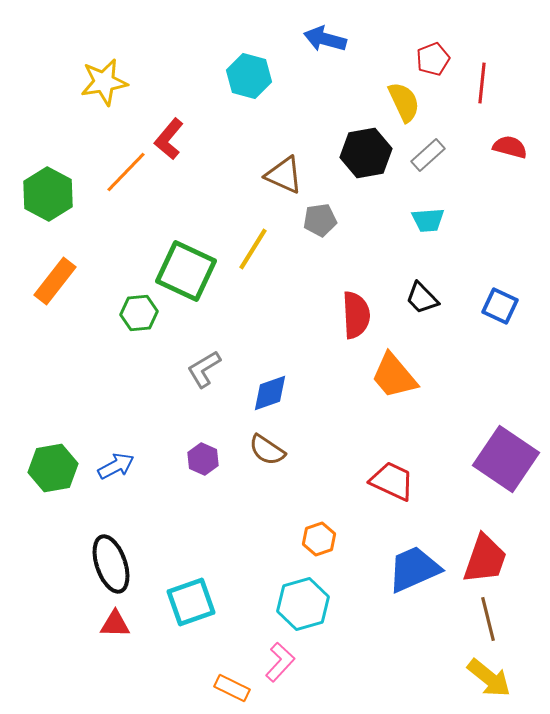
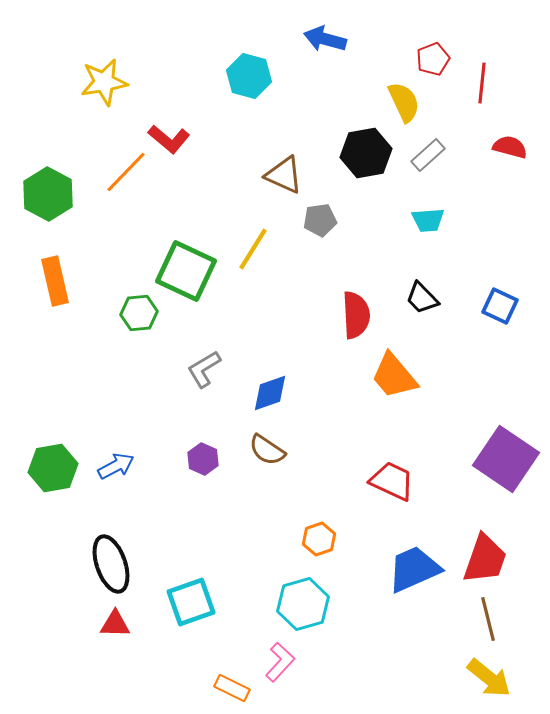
red L-shape at (169, 139): rotated 90 degrees counterclockwise
orange rectangle at (55, 281): rotated 51 degrees counterclockwise
